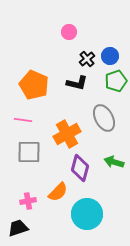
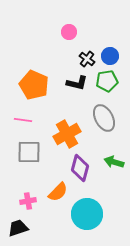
black cross: rotated 14 degrees counterclockwise
green pentagon: moved 9 px left; rotated 10 degrees clockwise
